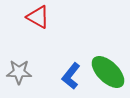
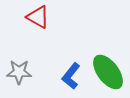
green ellipse: rotated 9 degrees clockwise
